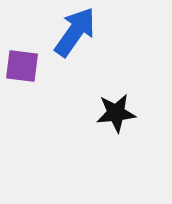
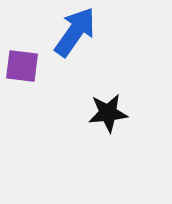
black star: moved 8 px left
